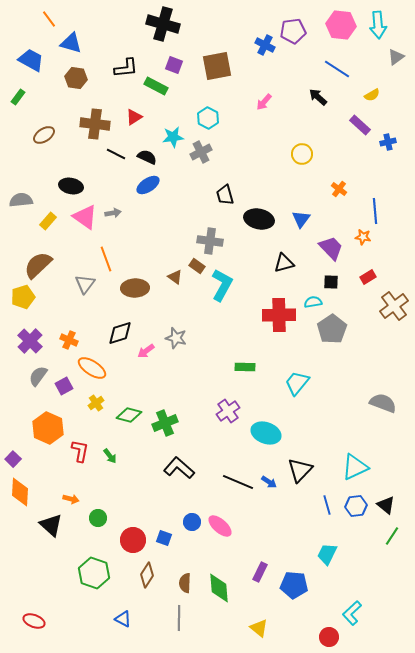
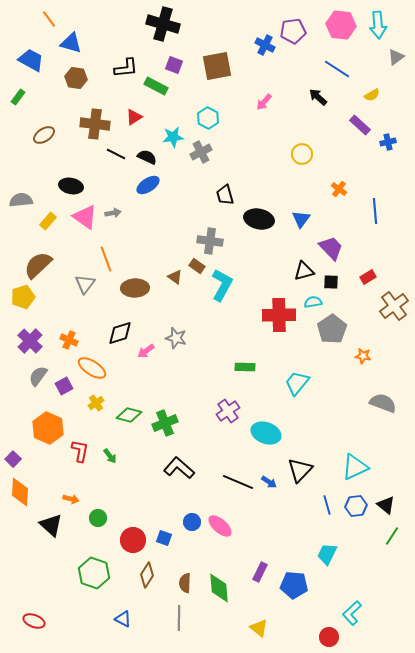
orange star at (363, 237): moved 119 px down
black triangle at (284, 263): moved 20 px right, 8 px down
